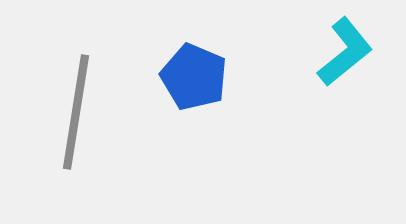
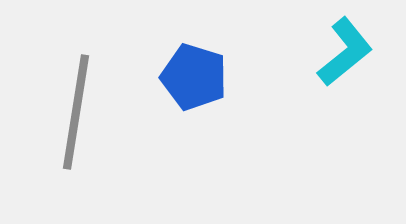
blue pentagon: rotated 6 degrees counterclockwise
